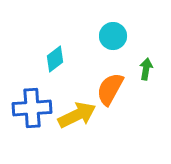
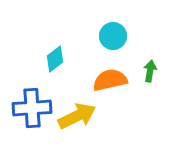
green arrow: moved 4 px right, 2 px down
orange semicircle: moved 9 px up; rotated 48 degrees clockwise
yellow arrow: moved 1 px down
